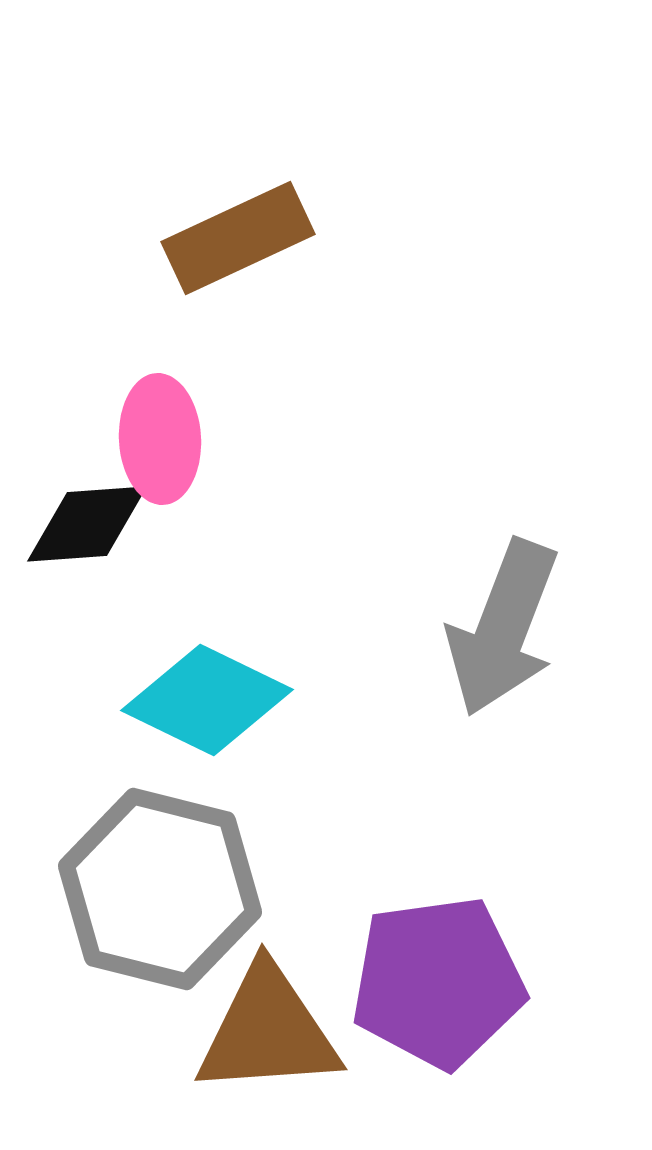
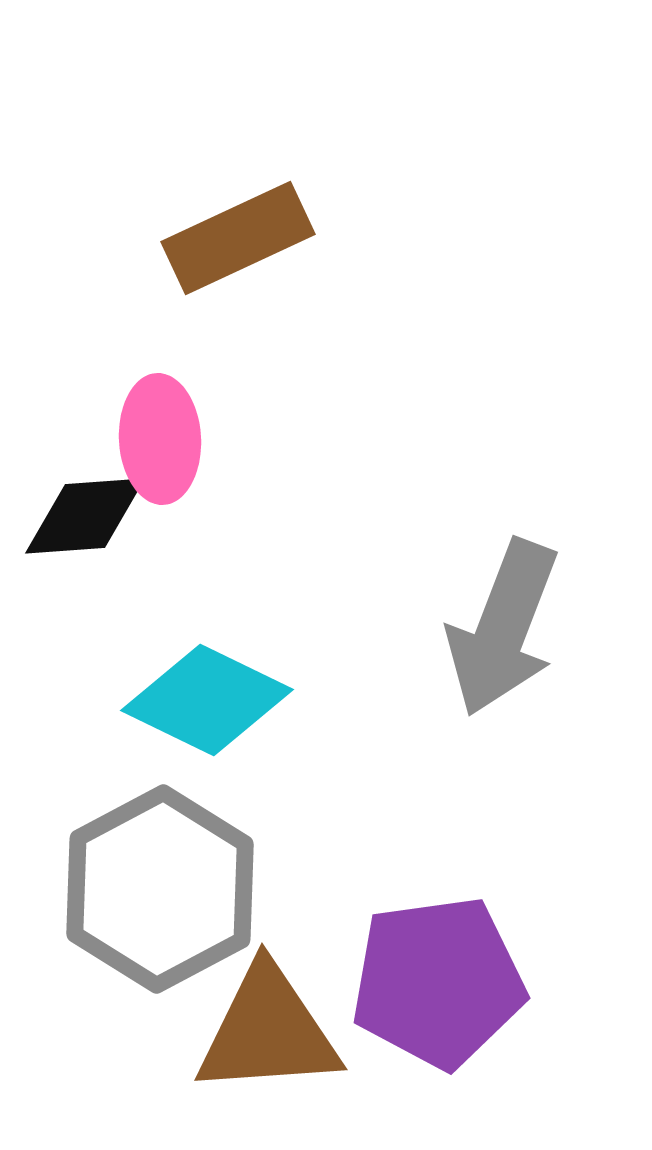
black diamond: moved 2 px left, 8 px up
gray hexagon: rotated 18 degrees clockwise
